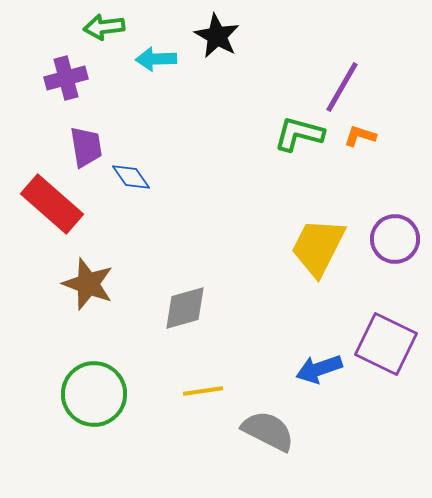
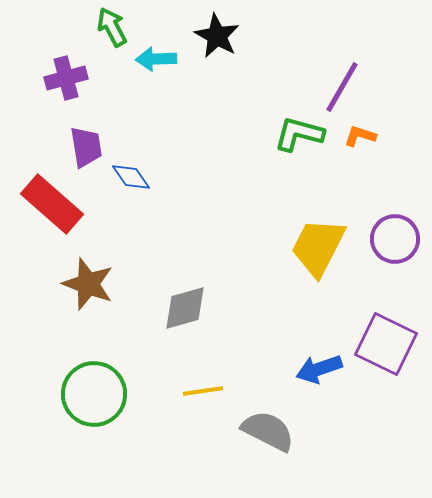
green arrow: moved 8 px right; rotated 69 degrees clockwise
